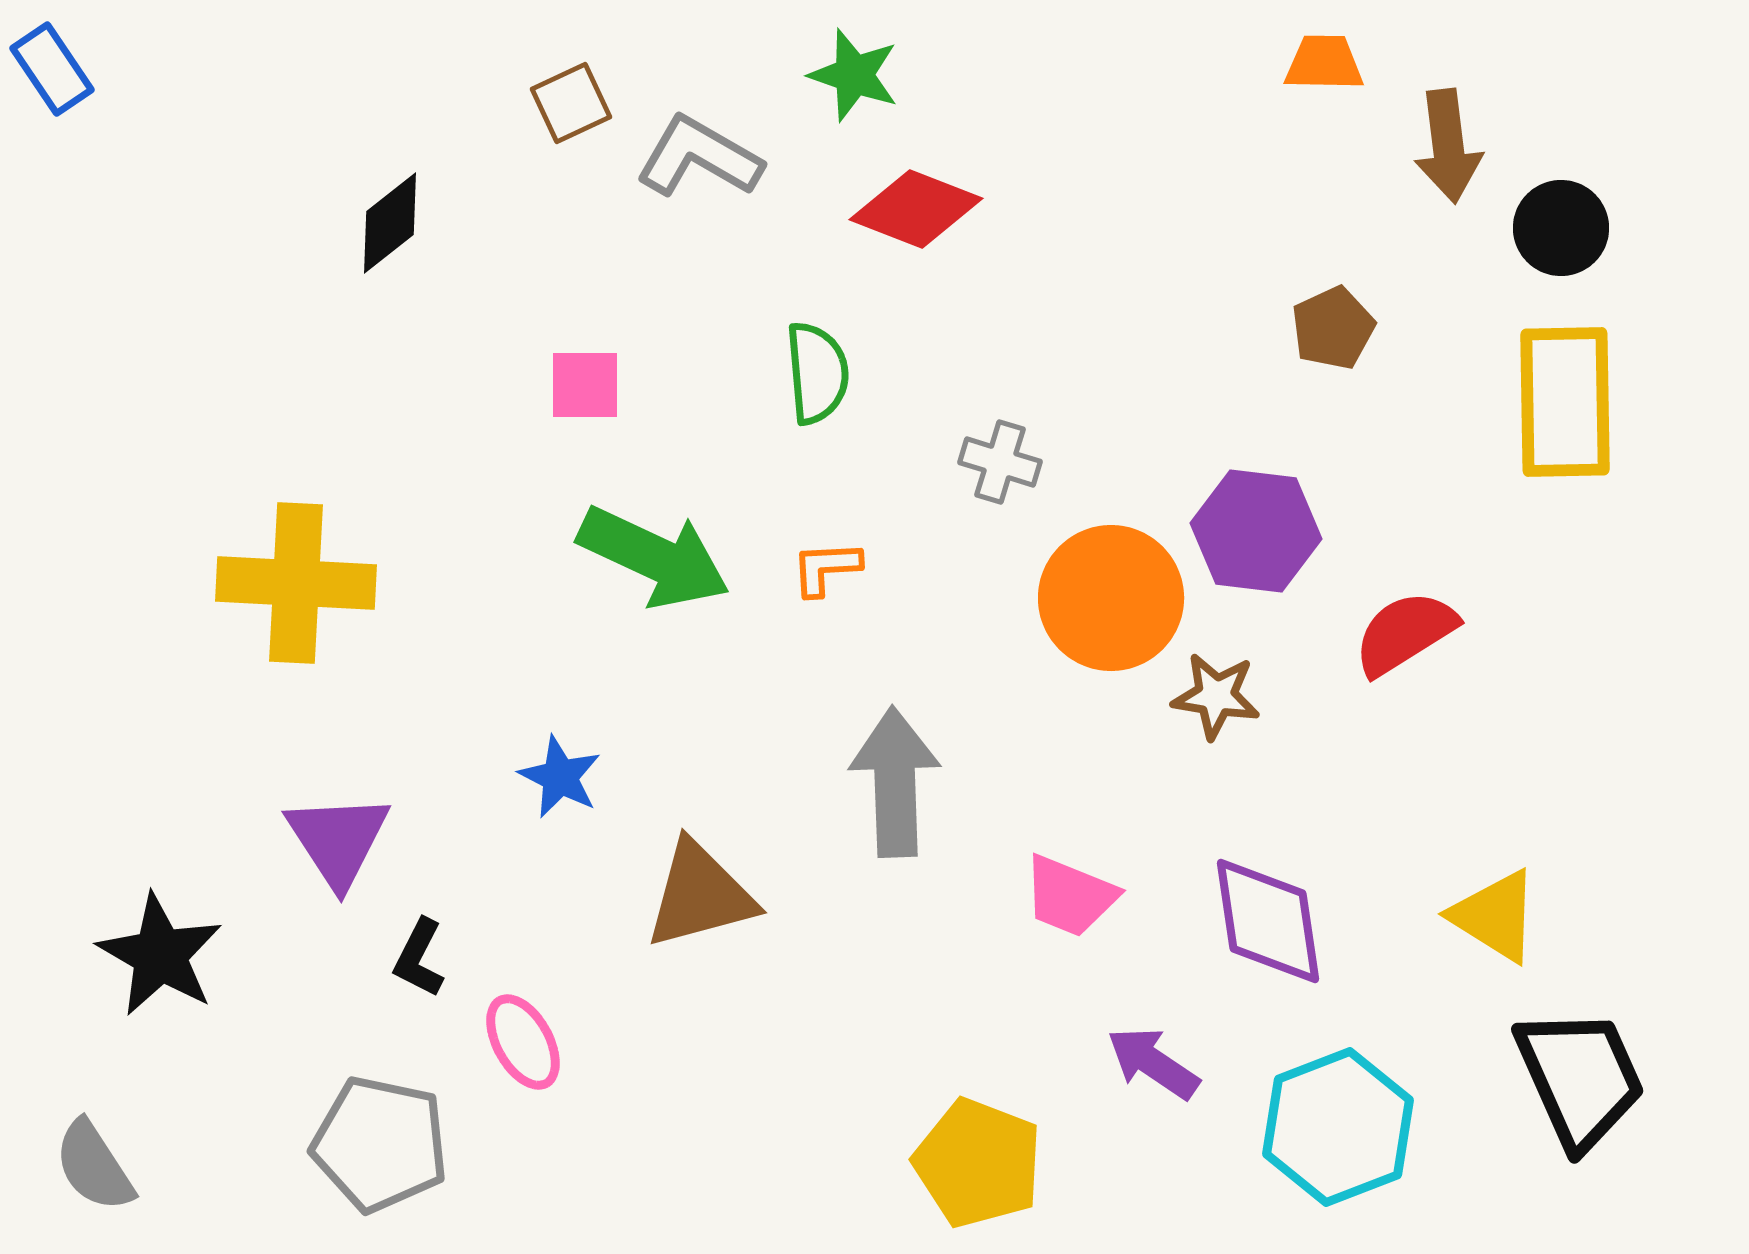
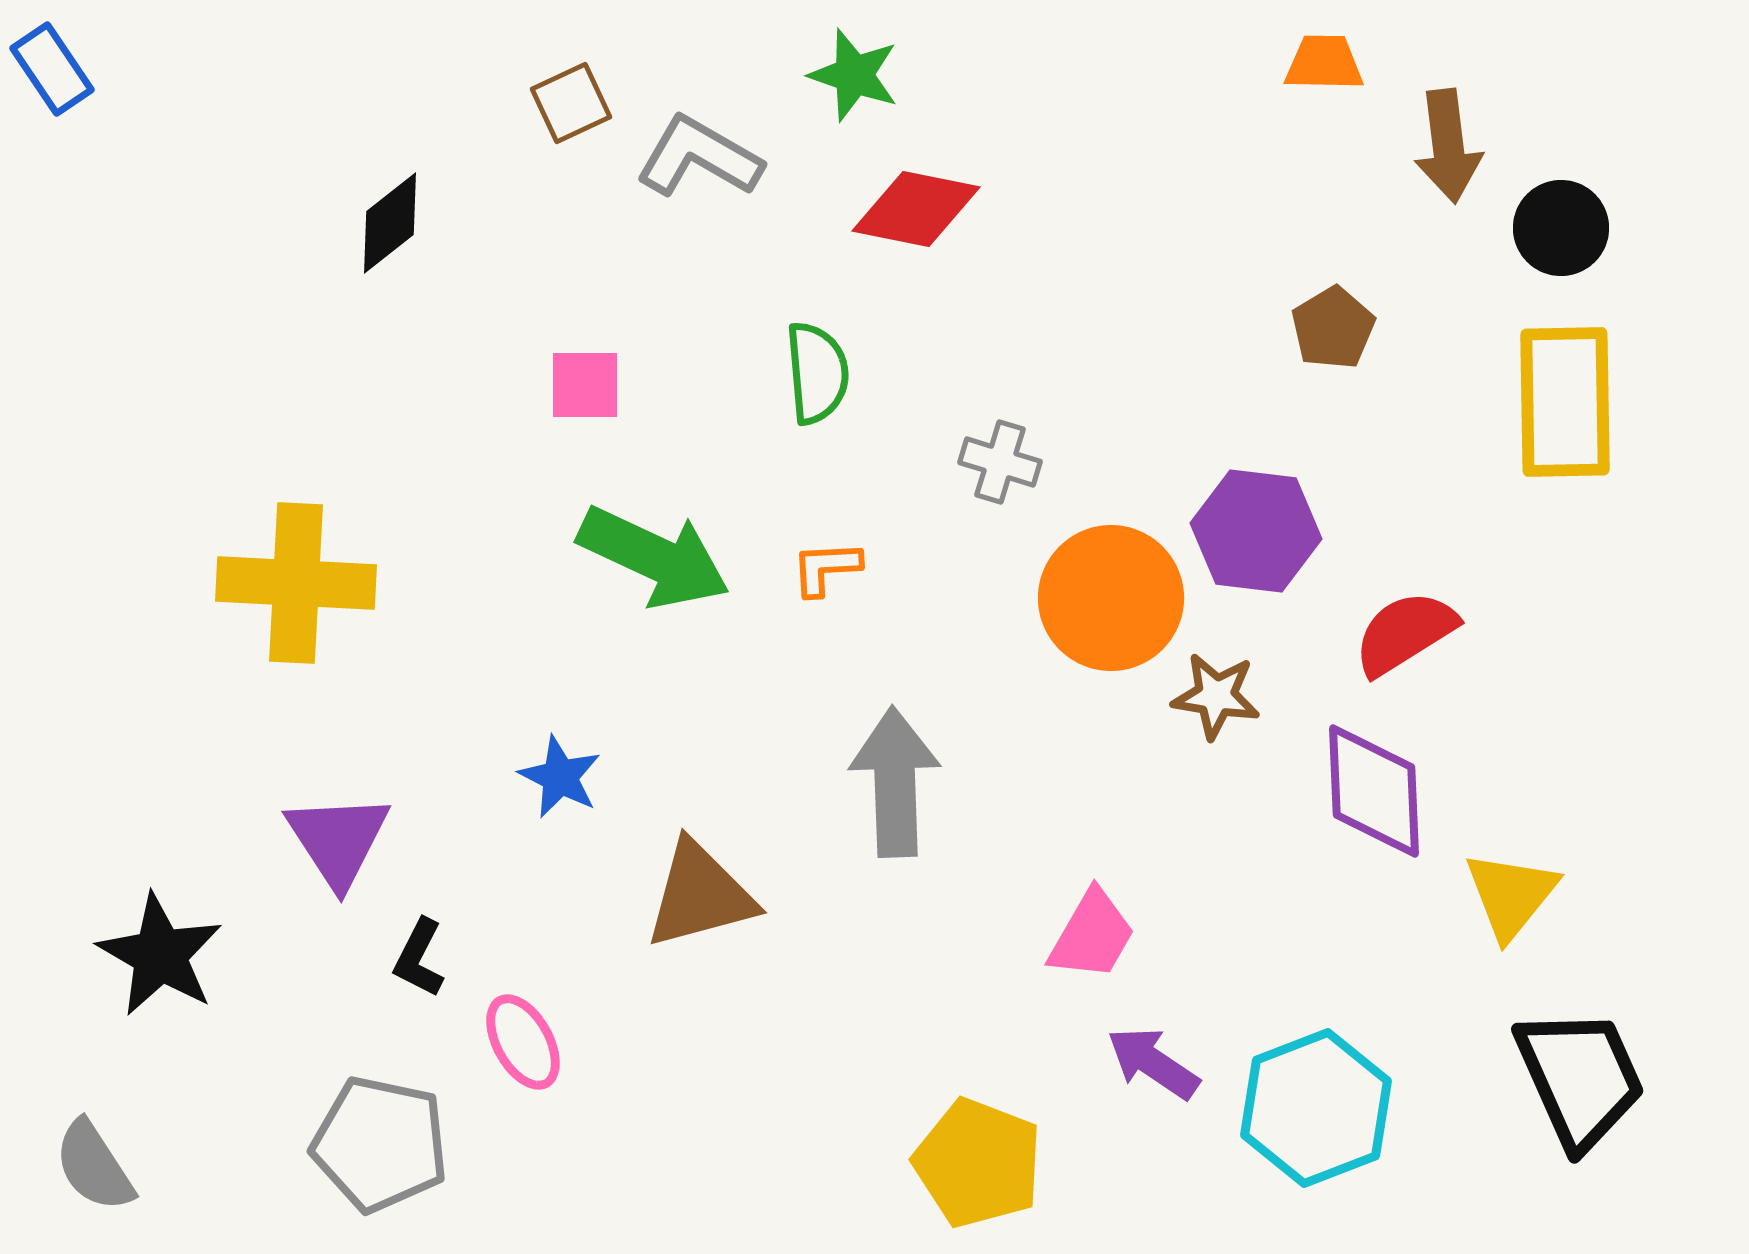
red diamond: rotated 10 degrees counterclockwise
brown pentagon: rotated 6 degrees counterclockwise
pink trapezoid: moved 22 px right, 39 px down; rotated 82 degrees counterclockwise
yellow triangle: moved 16 px right, 21 px up; rotated 37 degrees clockwise
purple diamond: moved 106 px right, 130 px up; rotated 6 degrees clockwise
cyan hexagon: moved 22 px left, 19 px up
